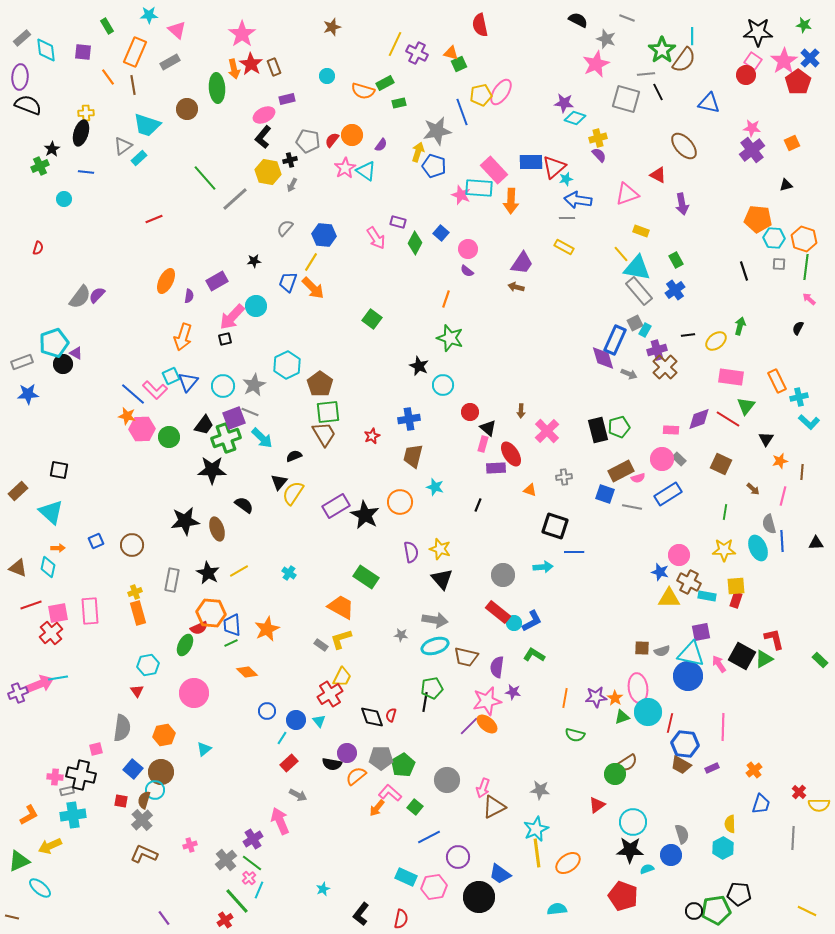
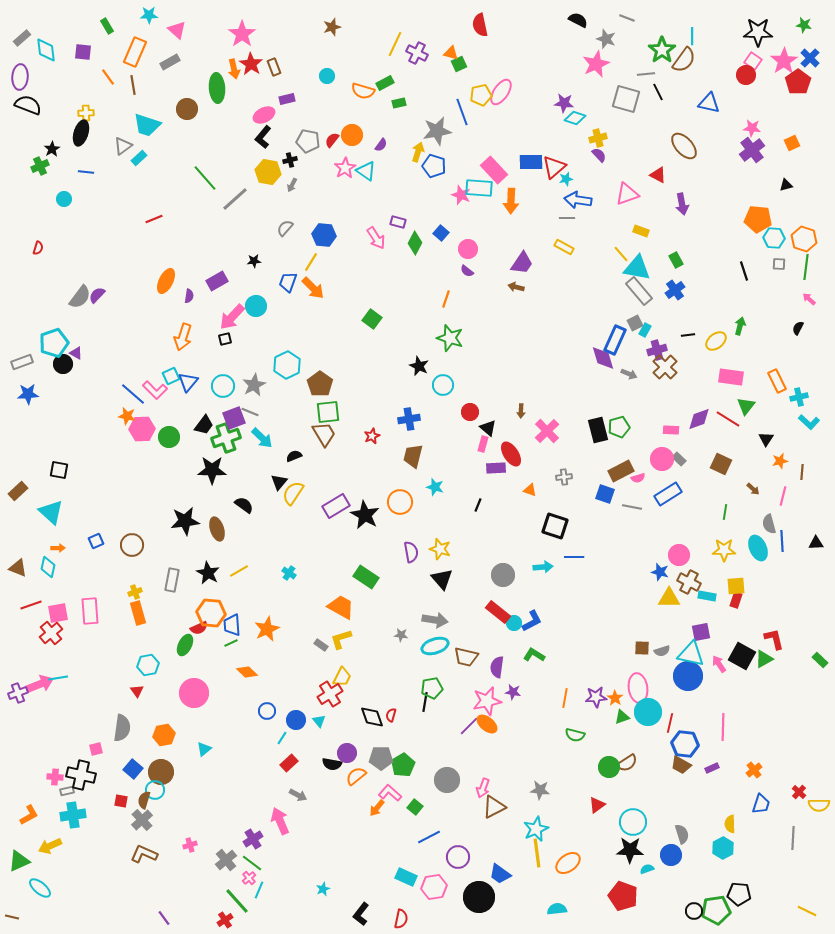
blue line at (574, 552): moved 5 px down
green circle at (615, 774): moved 6 px left, 7 px up
